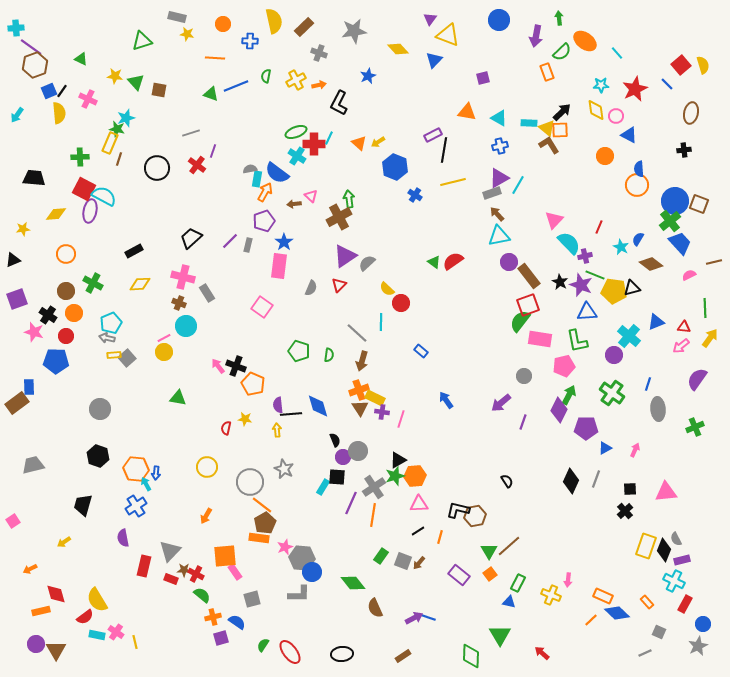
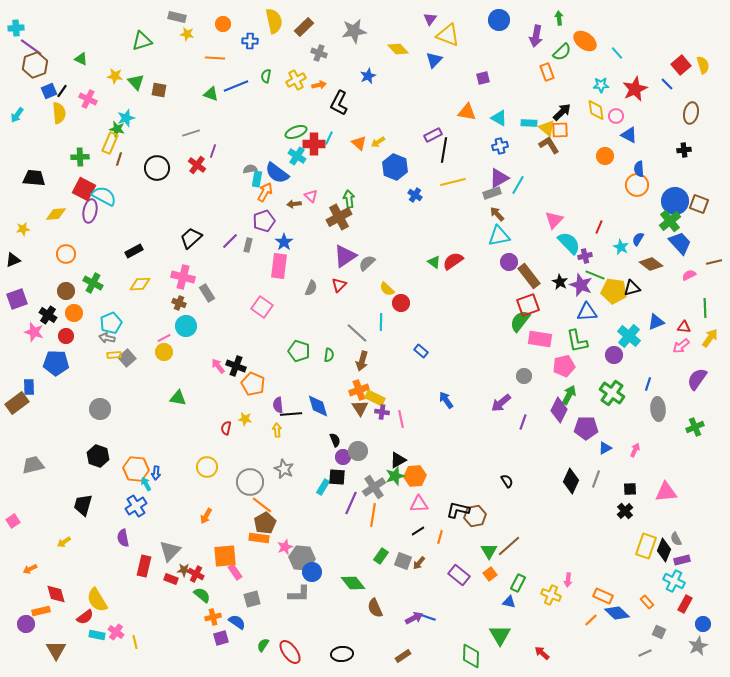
blue pentagon at (56, 361): moved 2 px down
pink line at (401, 419): rotated 30 degrees counterclockwise
purple circle at (36, 644): moved 10 px left, 20 px up
